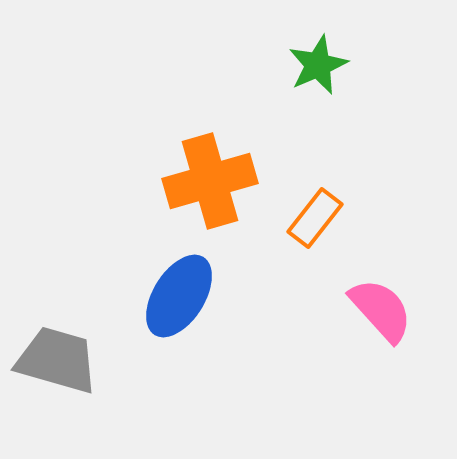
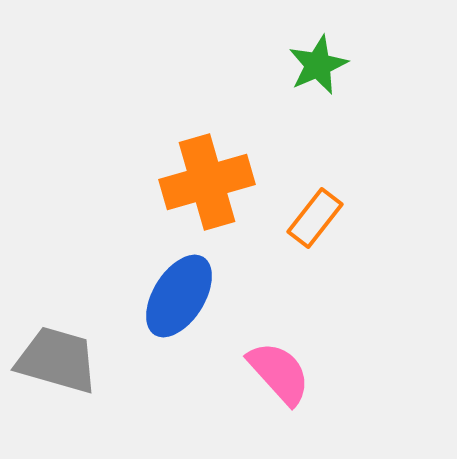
orange cross: moved 3 px left, 1 px down
pink semicircle: moved 102 px left, 63 px down
